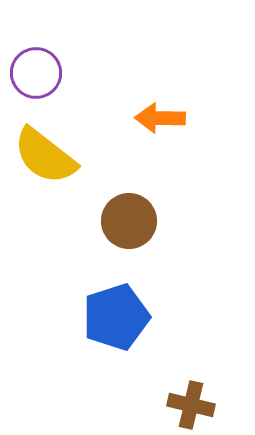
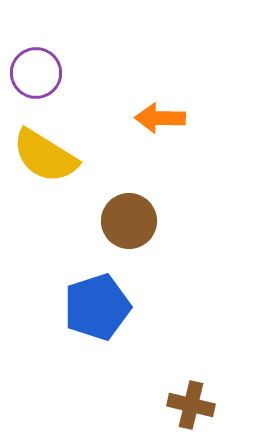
yellow semicircle: rotated 6 degrees counterclockwise
blue pentagon: moved 19 px left, 10 px up
